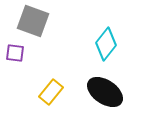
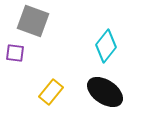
cyan diamond: moved 2 px down
